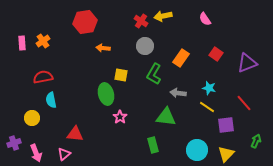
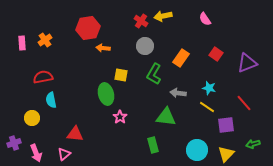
red hexagon: moved 3 px right, 6 px down
orange cross: moved 2 px right, 1 px up
green arrow: moved 3 px left, 3 px down; rotated 128 degrees counterclockwise
